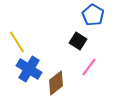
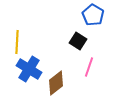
yellow line: rotated 35 degrees clockwise
pink line: rotated 18 degrees counterclockwise
